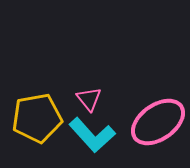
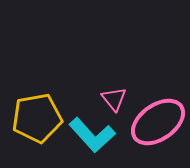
pink triangle: moved 25 px right
